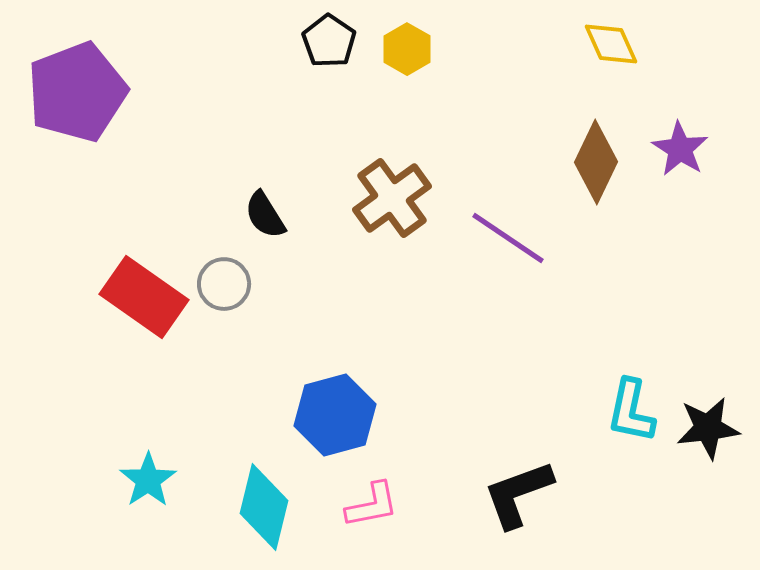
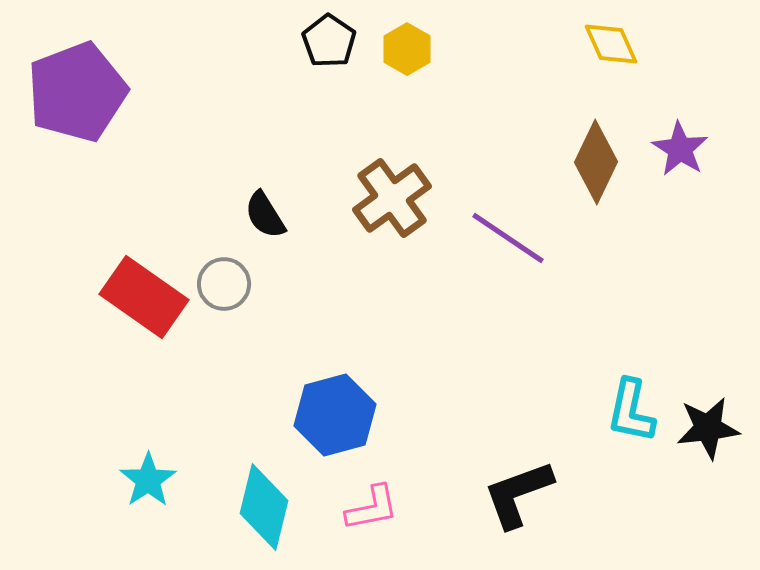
pink L-shape: moved 3 px down
